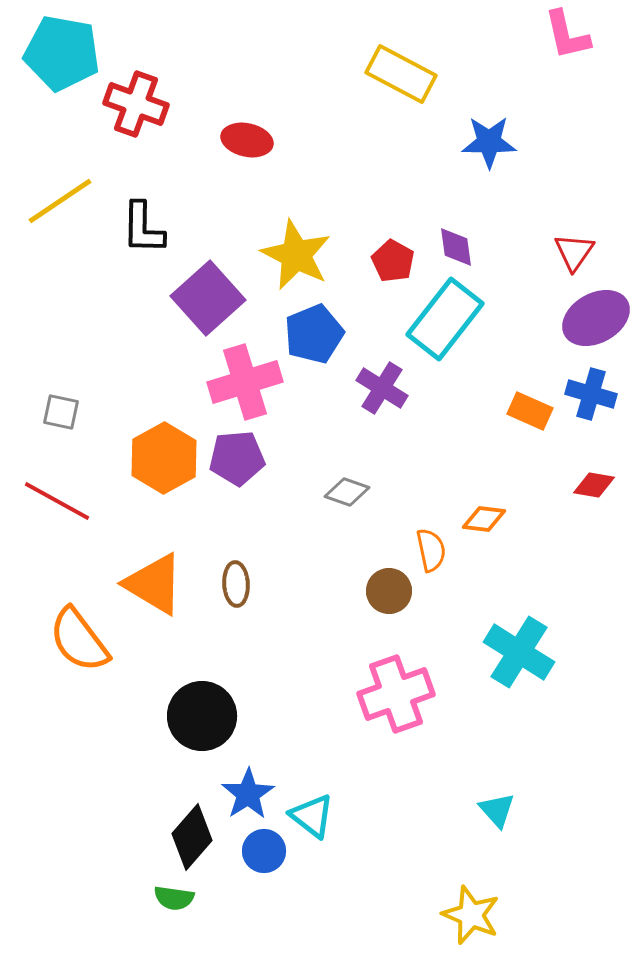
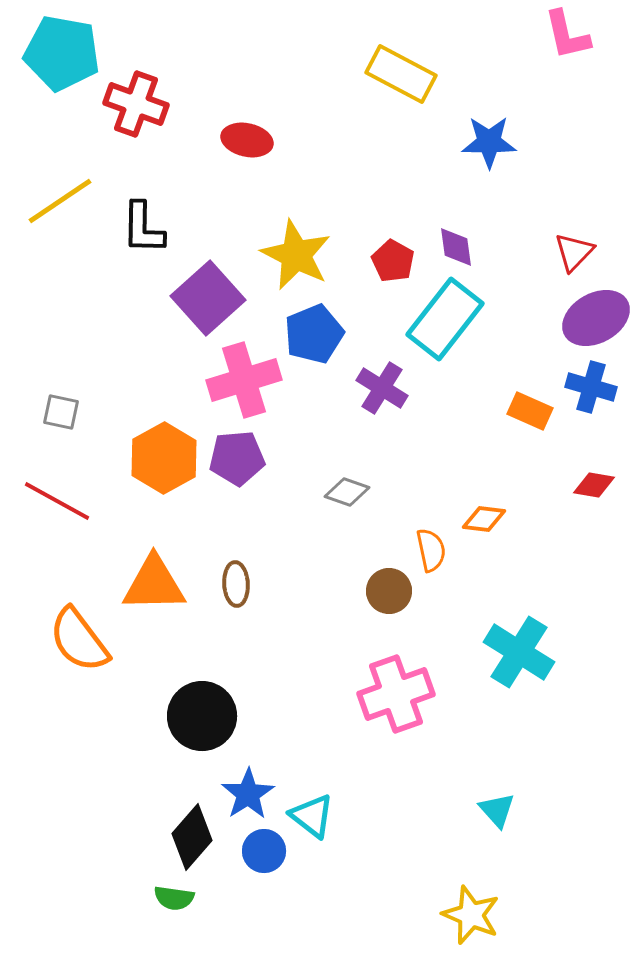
red triangle at (574, 252): rotated 9 degrees clockwise
pink cross at (245, 382): moved 1 px left, 2 px up
blue cross at (591, 394): moved 7 px up
orange triangle at (154, 584): rotated 32 degrees counterclockwise
